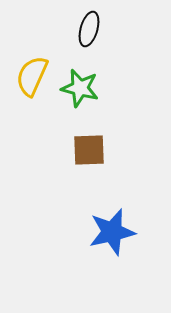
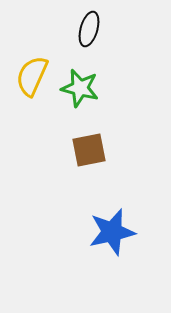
brown square: rotated 9 degrees counterclockwise
